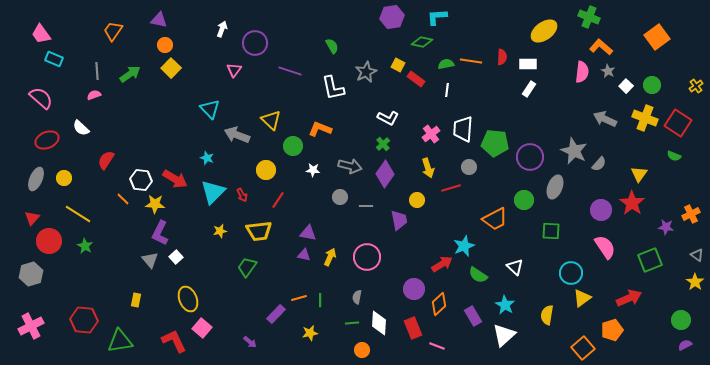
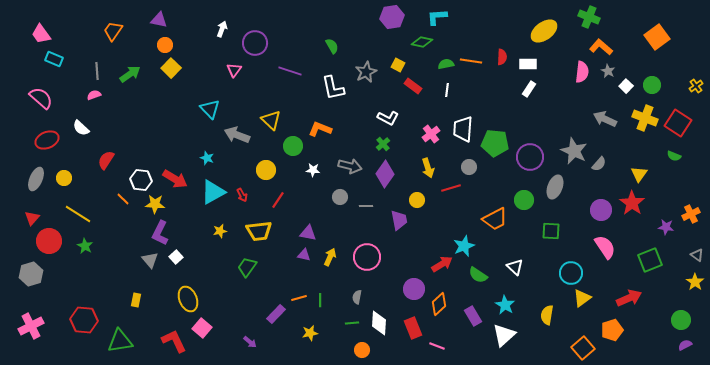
red rectangle at (416, 79): moved 3 px left, 7 px down
cyan triangle at (213, 192): rotated 16 degrees clockwise
